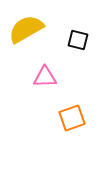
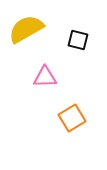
orange square: rotated 12 degrees counterclockwise
